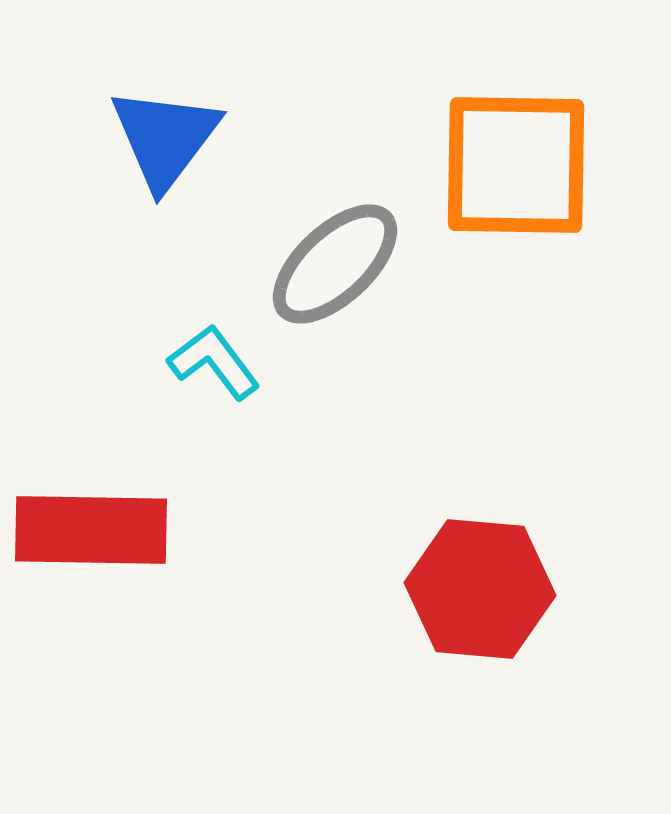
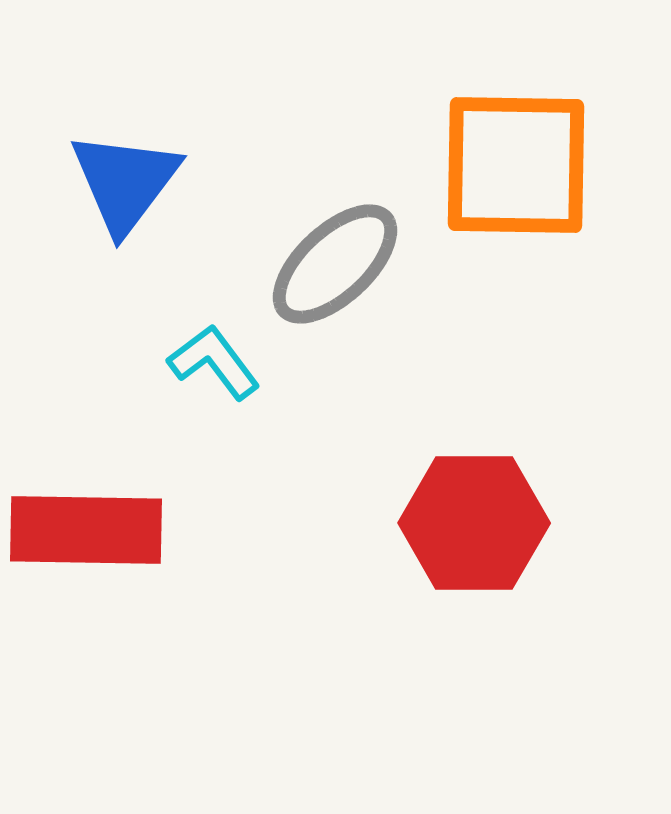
blue triangle: moved 40 px left, 44 px down
red rectangle: moved 5 px left
red hexagon: moved 6 px left, 66 px up; rotated 5 degrees counterclockwise
